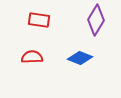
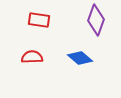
purple diamond: rotated 12 degrees counterclockwise
blue diamond: rotated 20 degrees clockwise
